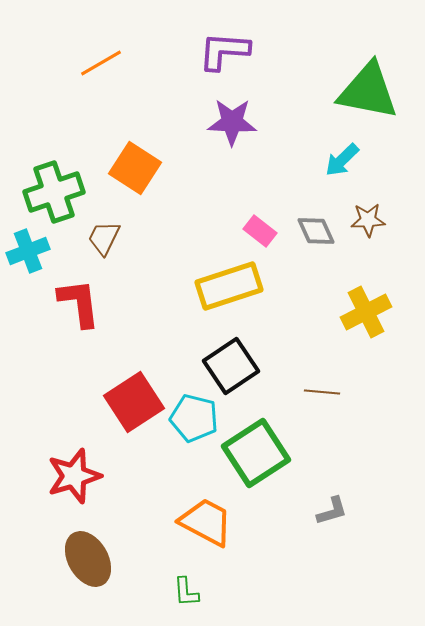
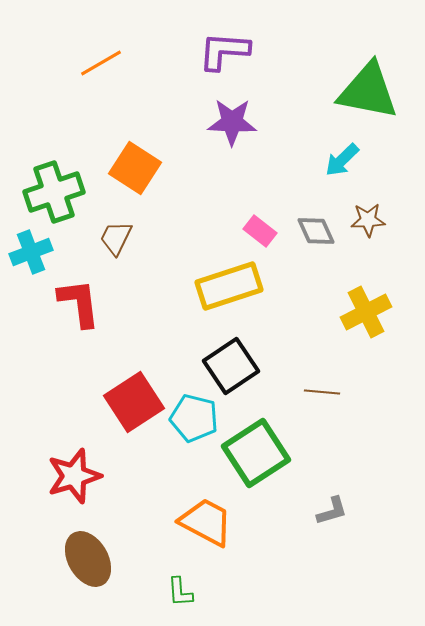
brown trapezoid: moved 12 px right
cyan cross: moved 3 px right, 1 px down
green L-shape: moved 6 px left
